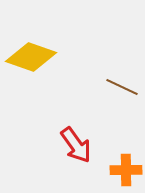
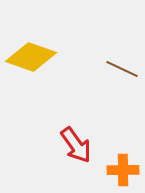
brown line: moved 18 px up
orange cross: moved 3 px left
